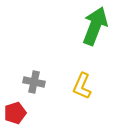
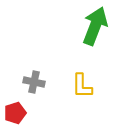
yellow L-shape: rotated 24 degrees counterclockwise
